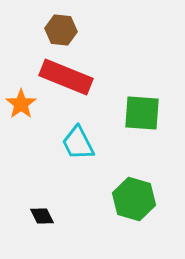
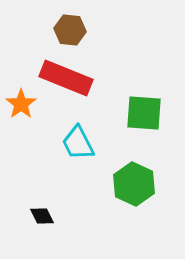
brown hexagon: moved 9 px right
red rectangle: moved 1 px down
green square: moved 2 px right
green hexagon: moved 15 px up; rotated 9 degrees clockwise
